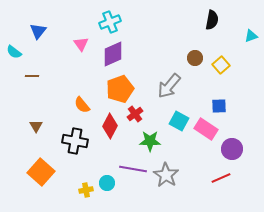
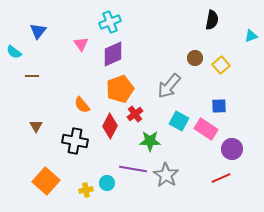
orange square: moved 5 px right, 9 px down
